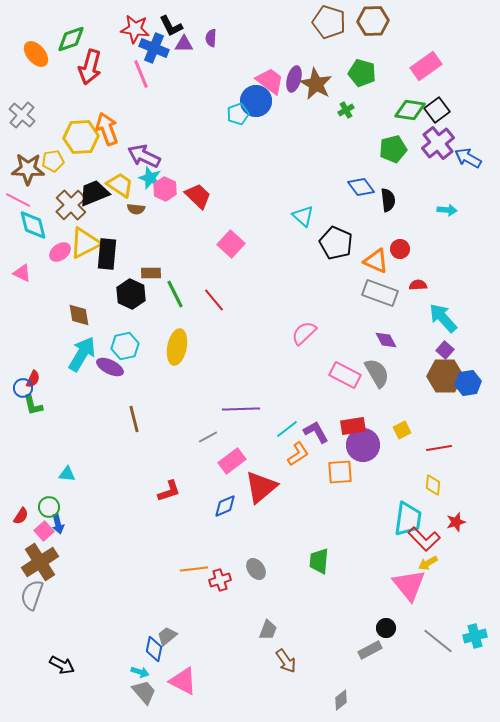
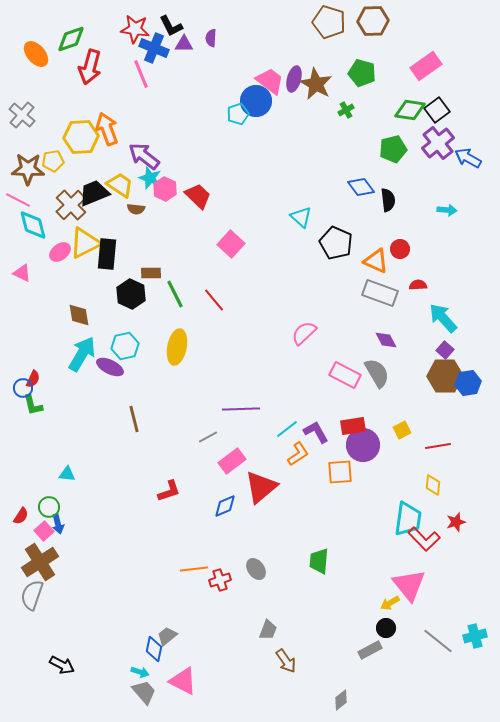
purple arrow at (144, 156): rotated 12 degrees clockwise
cyan triangle at (303, 216): moved 2 px left, 1 px down
red line at (439, 448): moved 1 px left, 2 px up
yellow arrow at (428, 563): moved 38 px left, 40 px down
